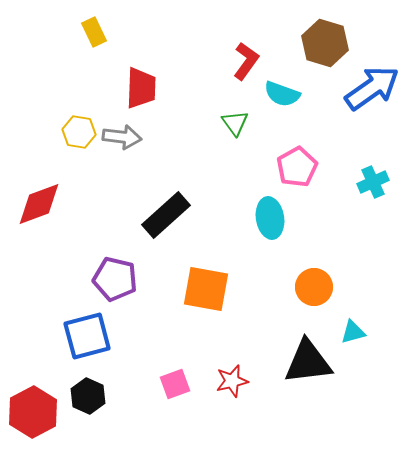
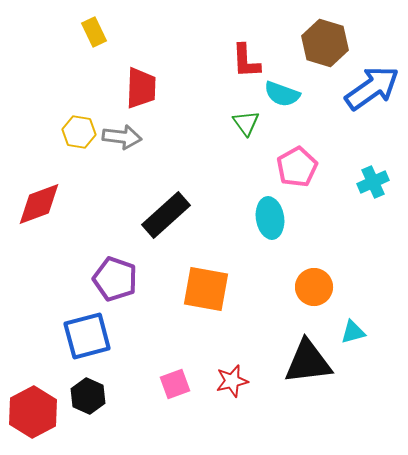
red L-shape: rotated 141 degrees clockwise
green triangle: moved 11 px right
purple pentagon: rotated 6 degrees clockwise
